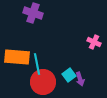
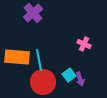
purple cross: rotated 30 degrees clockwise
pink cross: moved 10 px left, 2 px down
cyan line: moved 2 px right, 4 px up
